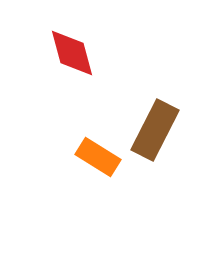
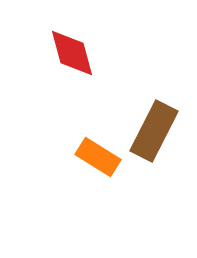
brown rectangle: moved 1 px left, 1 px down
